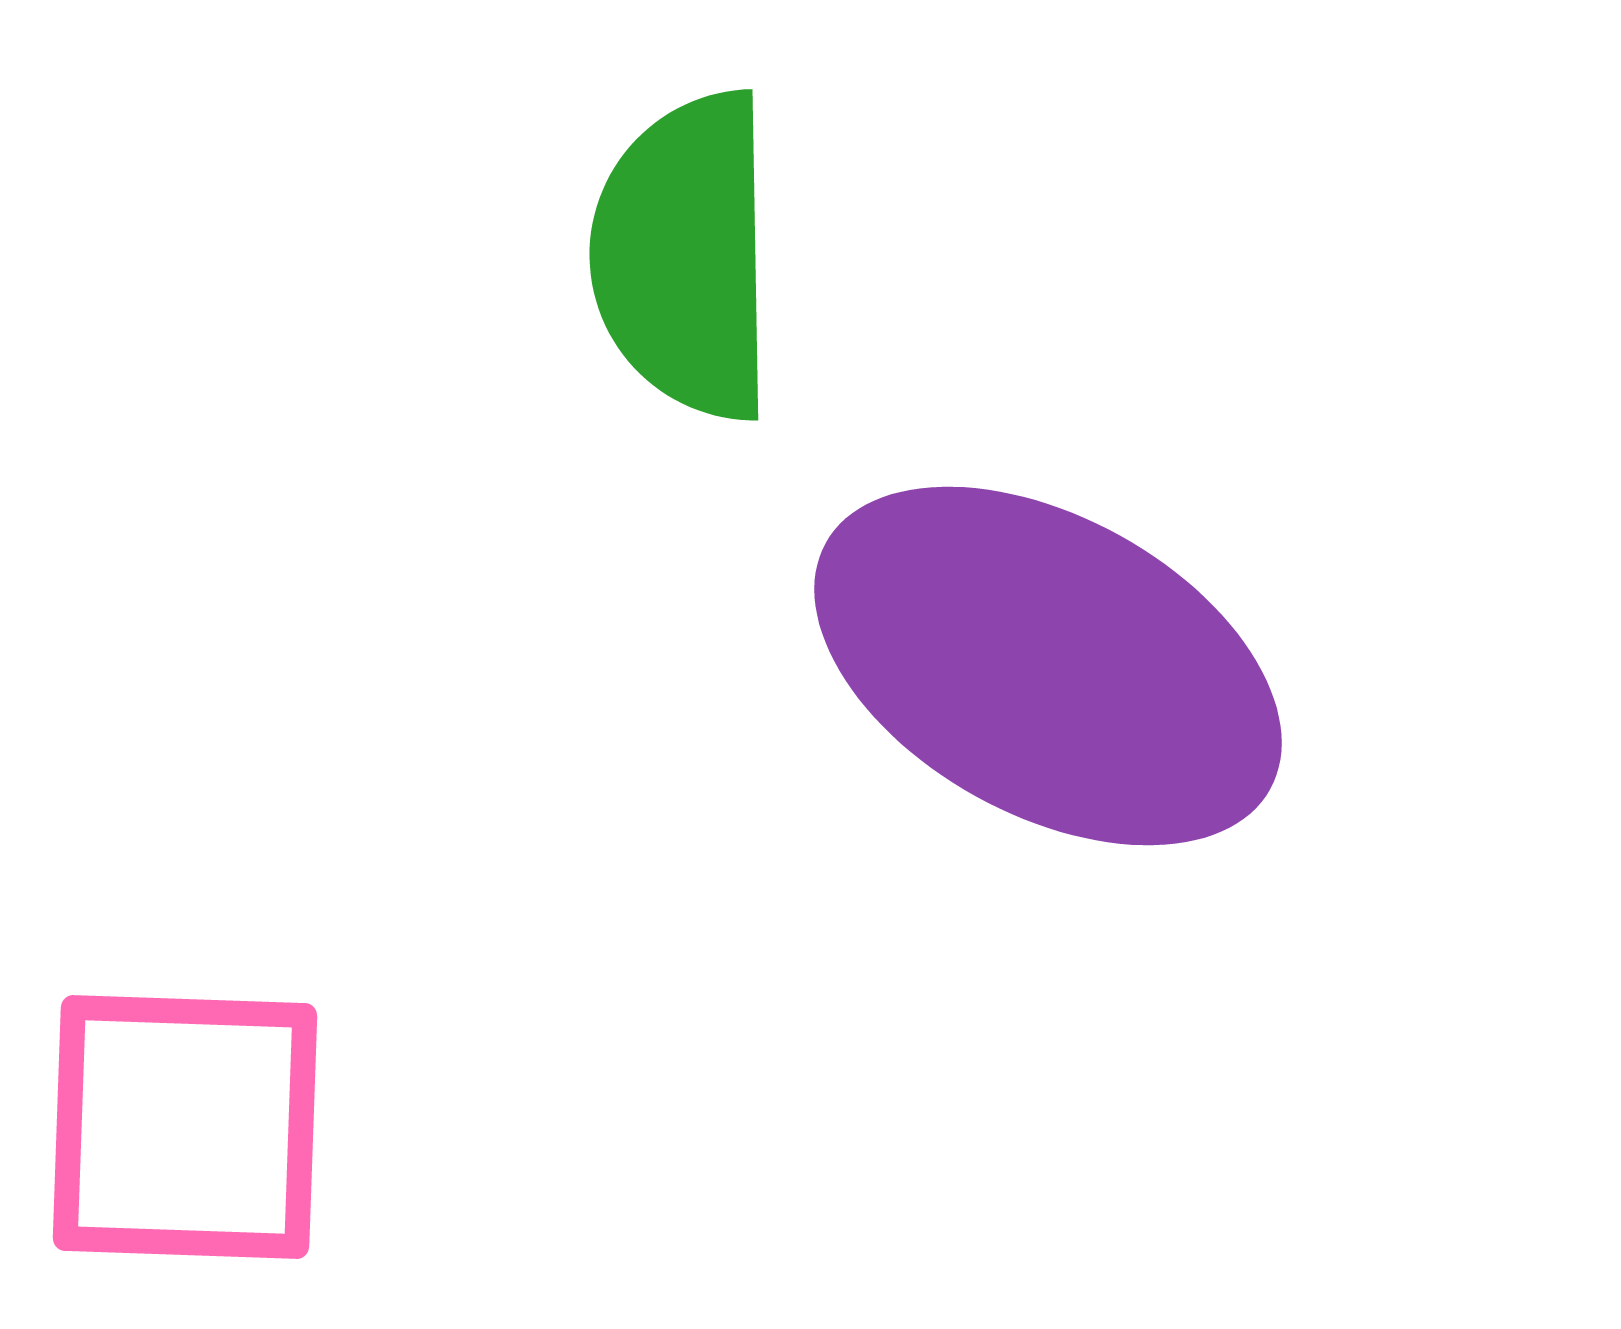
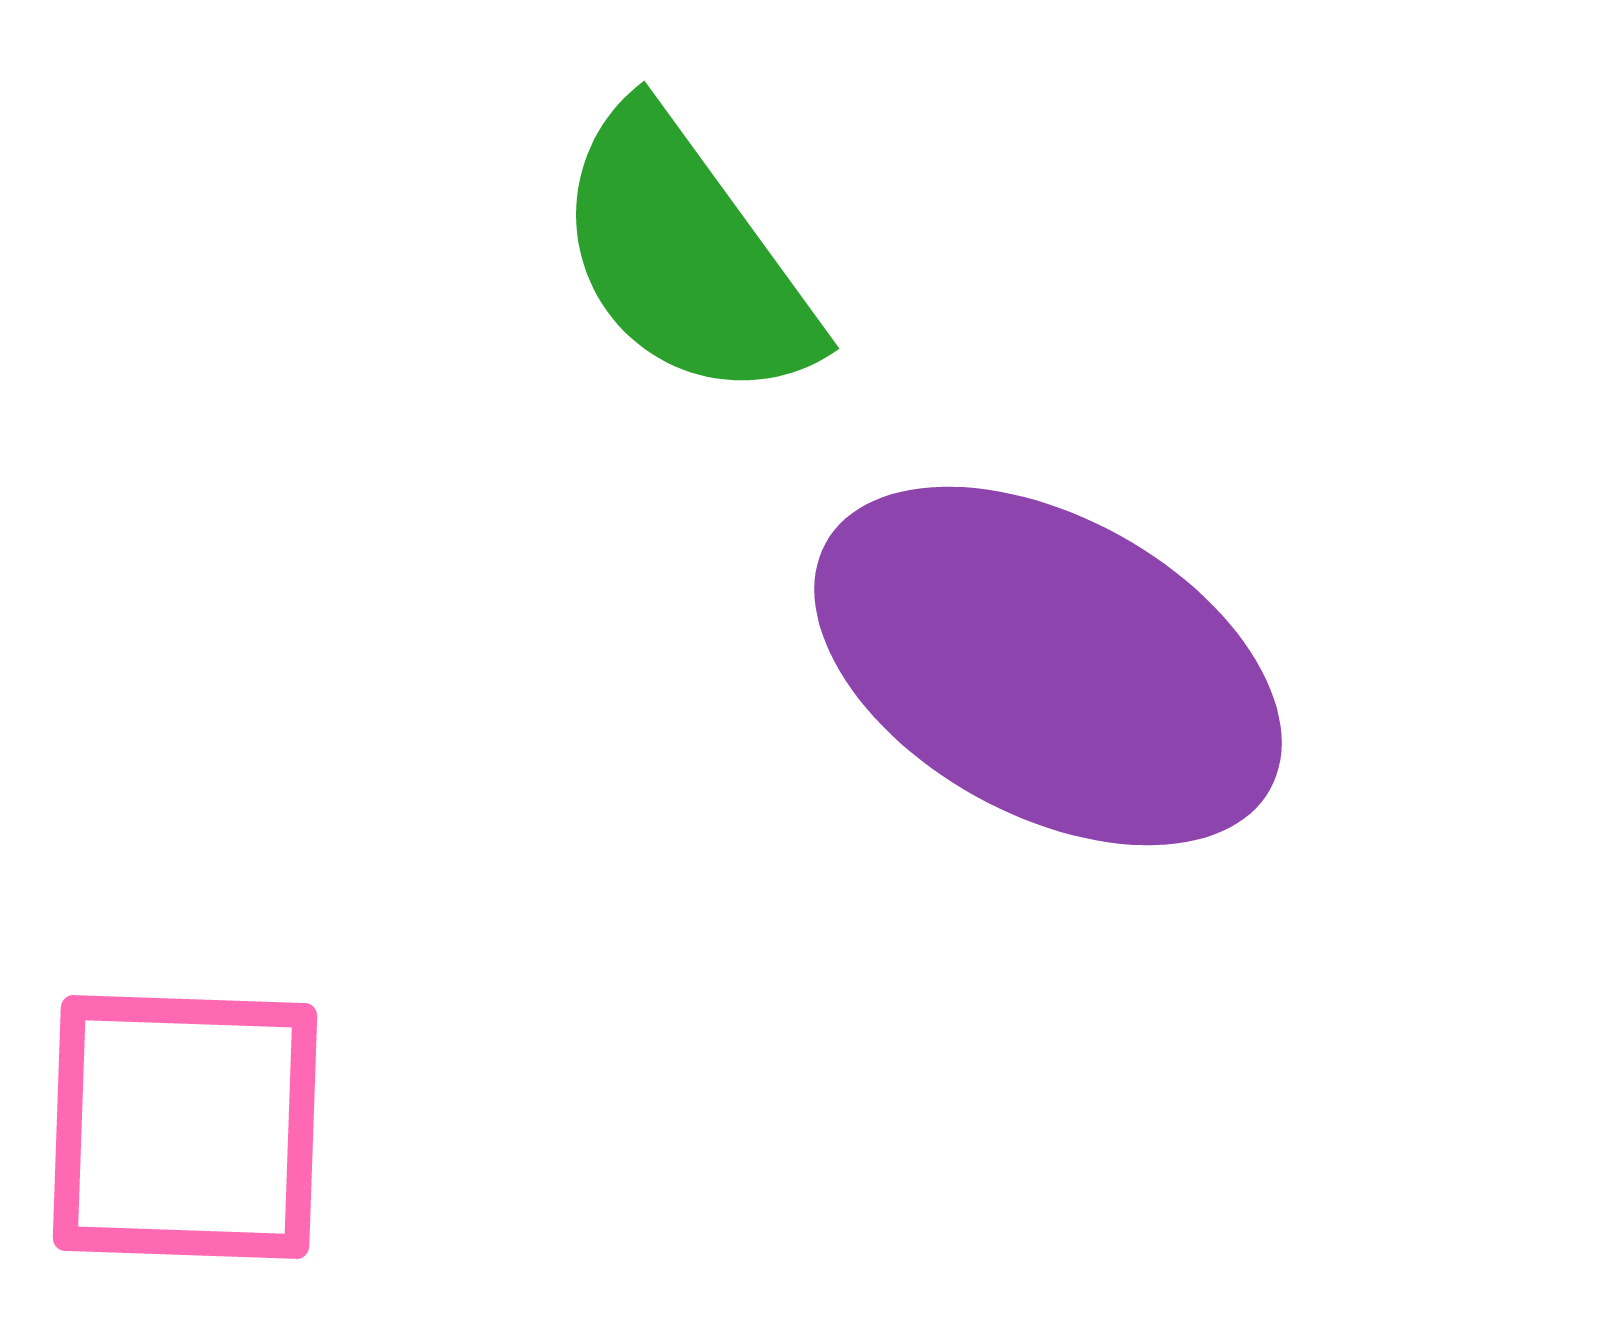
green semicircle: rotated 35 degrees counterclockwise
